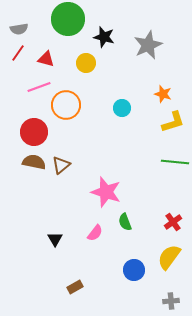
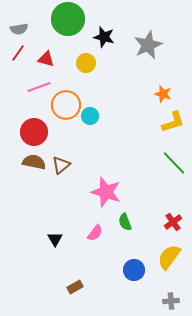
cyan circle: moved 32 px left, 8 px down
green line: moved 1 px left, 1 px down; rotated 40 degrees clockwise
